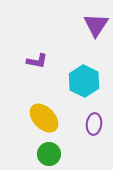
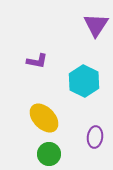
purple ellipse: moved 1 px right, 13 px down
